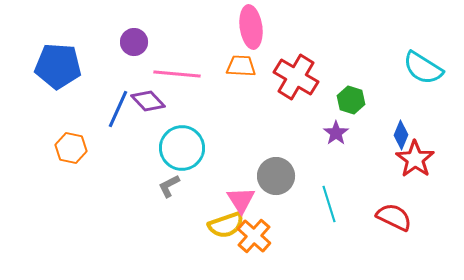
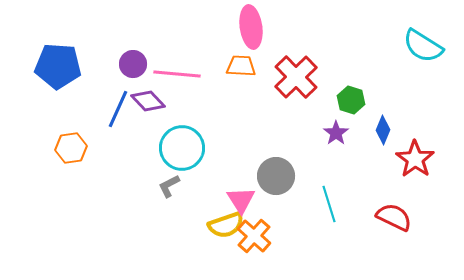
purple circle: moved 1 px left, 22 px down
cyan semicircle: moved 22 px up
red cross: rotated 15 degrees clockwise
blue diamond: moved 18 px left, 5 px up
orange hexagon: rotated 20 degrees counterclockwise
